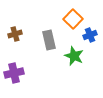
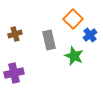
blue cross: rotated 16 degrees counterclockwise
